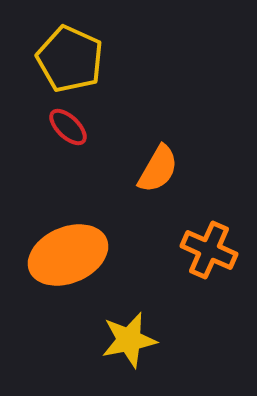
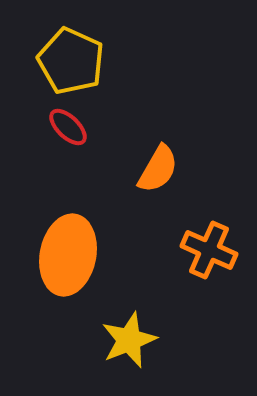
yellow pentagon: moved 1 px right, 2 px down
orange ellipse: rotated 56 degrees counterclockwise
yellow star: rotated 10 degrees counterclockwise
